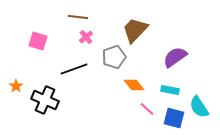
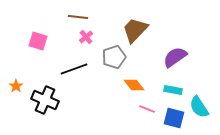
cyan rectangle: moved 3 px right
pink line: rotated 21 degrees counterclockwise
